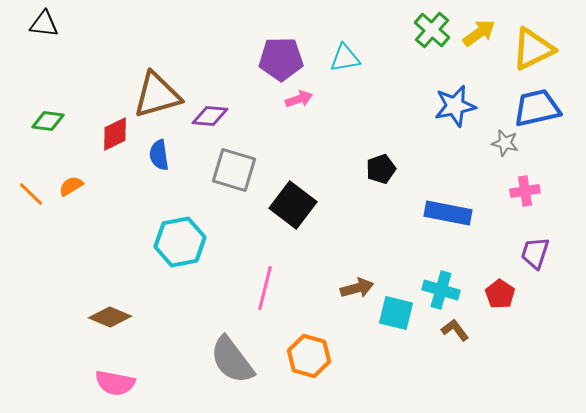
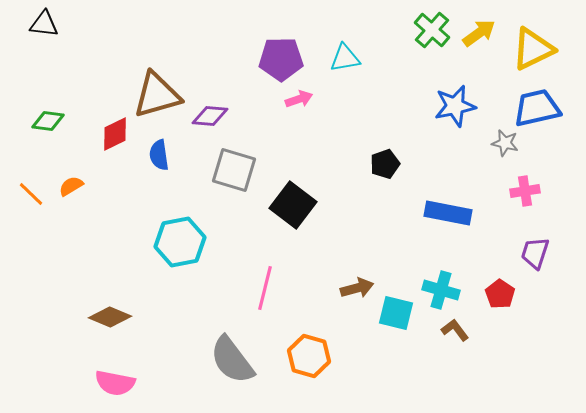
black pentagon: moved 4 px right, 5 px up
